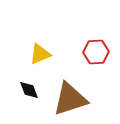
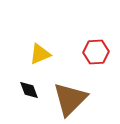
brown triangle: rotated 27 degrees counterclockwise
